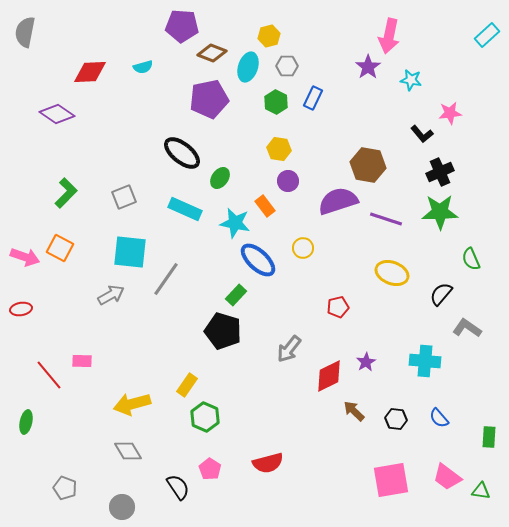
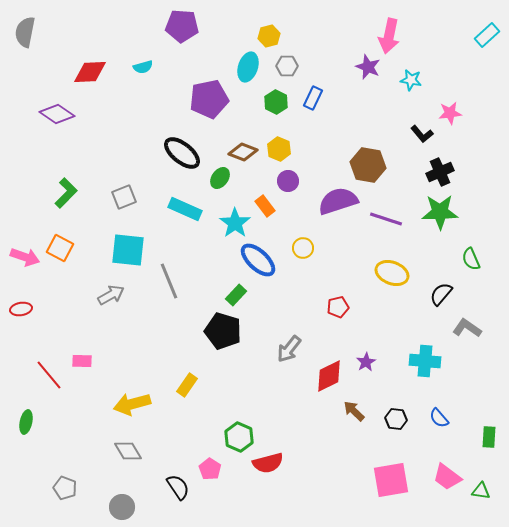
brown diamond at (212, 53): moved 31 px right, 99 px down
purple star at (368, 67): rotated 15 degrees counterclockwise
yellow hexagon at (279, 149): rotated 15 degrees clockwise
cyan star at (235, 223): rotated 24 degrees clockwise
cyan square at (130, 252): moved 2 px left, 2 px up
gray line at (166, 279): moved 3 px right, 2 px down; rotated 57 degrees counterclockwise
green hexagon at (205, 417): moved 34 px right, 20 px down
